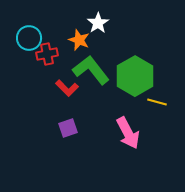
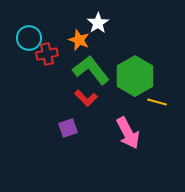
red L-shape: moved 19 px right, 10 px down
